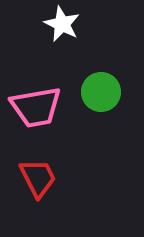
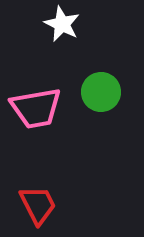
pink trapezoid: moved 1 px down
red trapezoid: moved 27 px down
